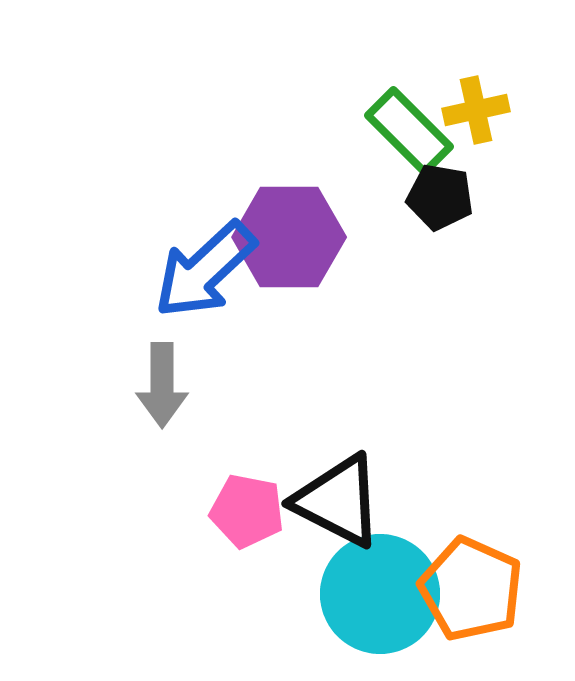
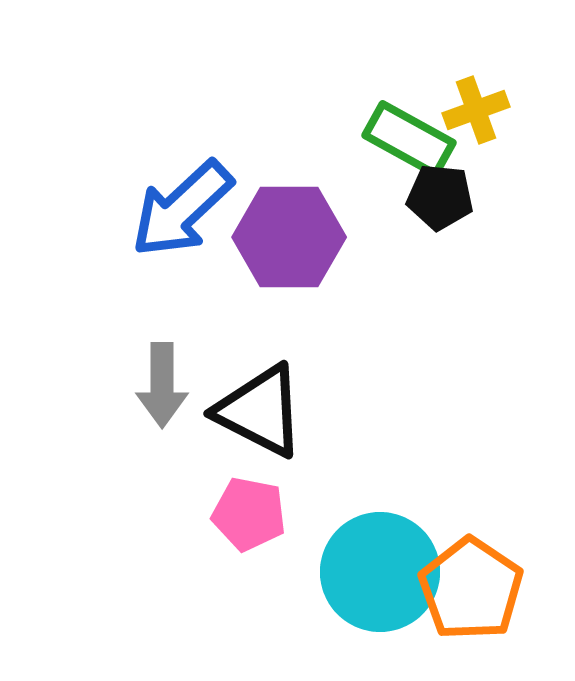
yellow cross: rotated 8 degrees counterclockwise
green rectangle: moved 8 px down; rotated 16 degrees counterclockwise
black pentagon: rotated 4 degrees counterclockwise
blue arrow: moved 23 px left, 61 px up
black triangle: moved 78 px left, 90 px up
pink pentagon: moved 2 px right, 3 px down
orange pentagon: rotated 10 degrees clockwise
cyan circle: moved 22 px up
